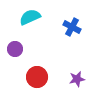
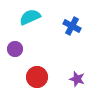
blue cross: moved 1 px up
purple star: rotated 28 degrees clockwise
